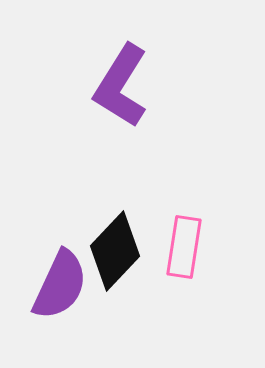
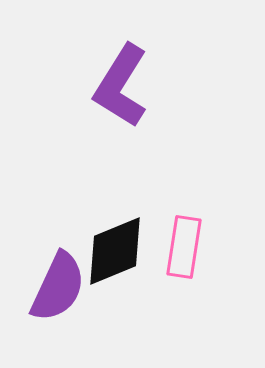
black diamond: rotated 24 degrees clockwise
purple semicircle: moved 2 px left, 2 px down
